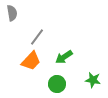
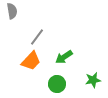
gray semicircle: moved 2 px up
green star: rotated 21 degrees counterclockwise
